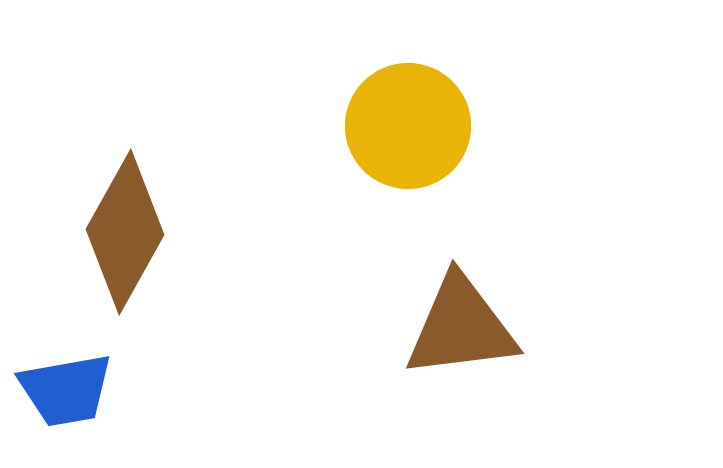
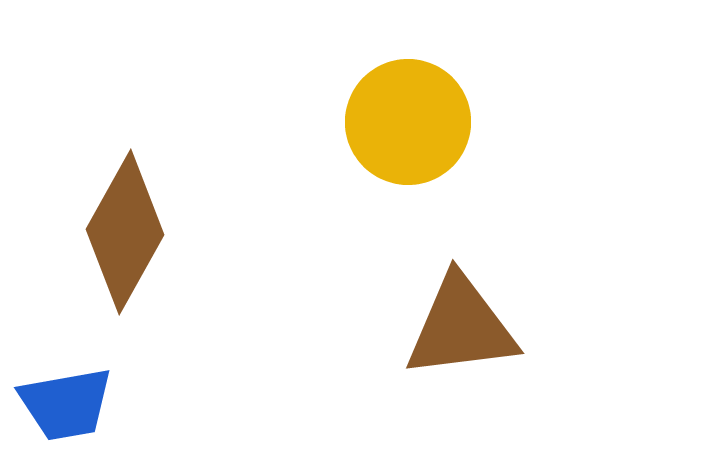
yellow circle: moved 4 px up
blue trapezoid: moved 14 px down
